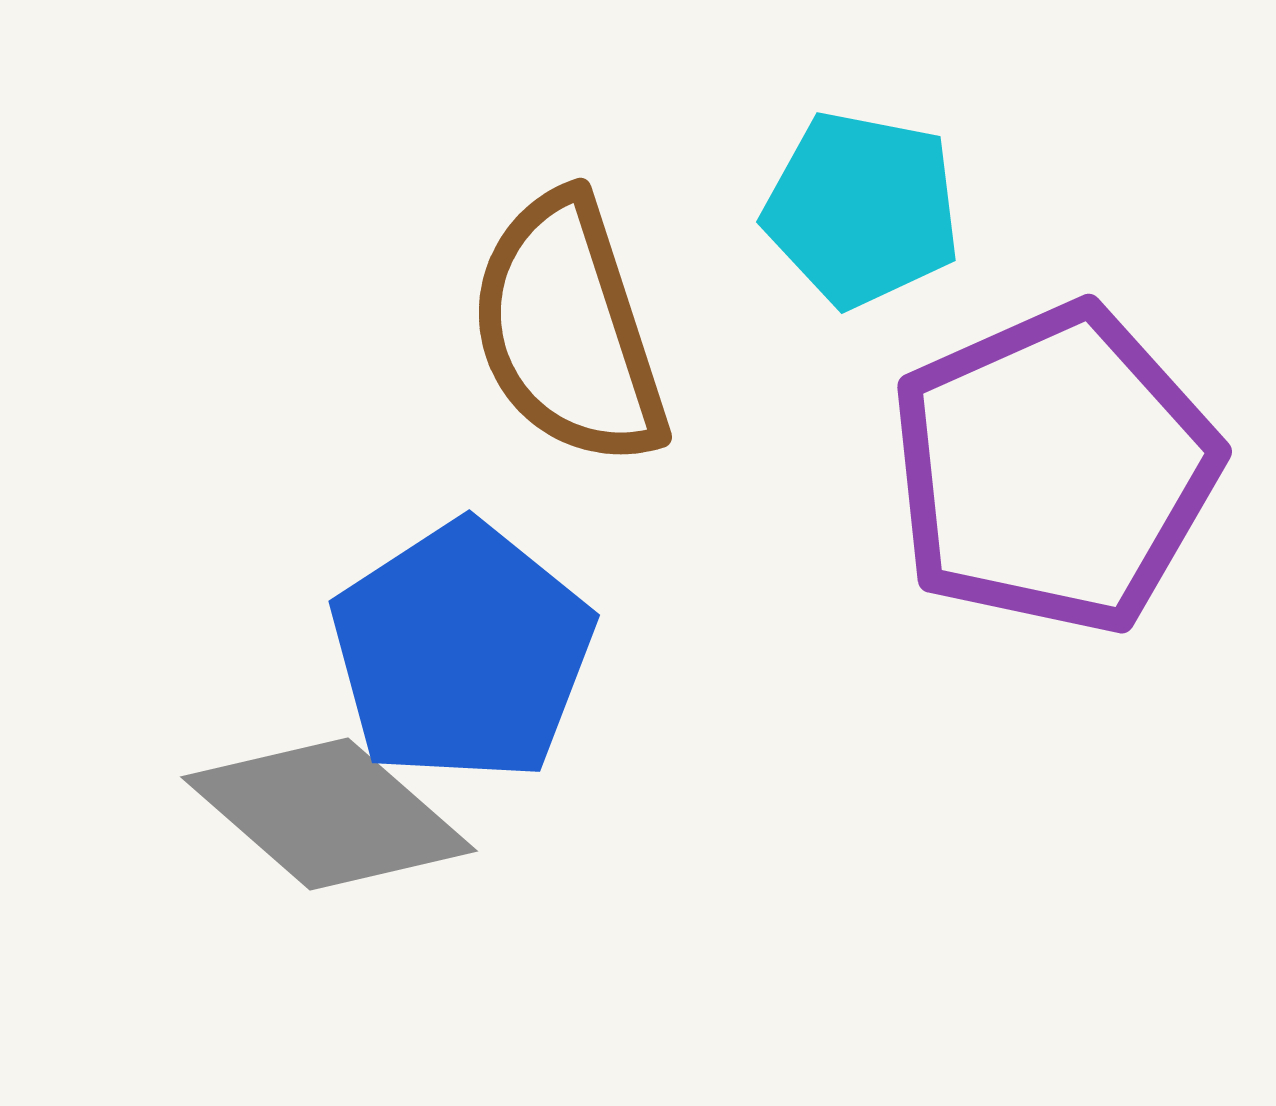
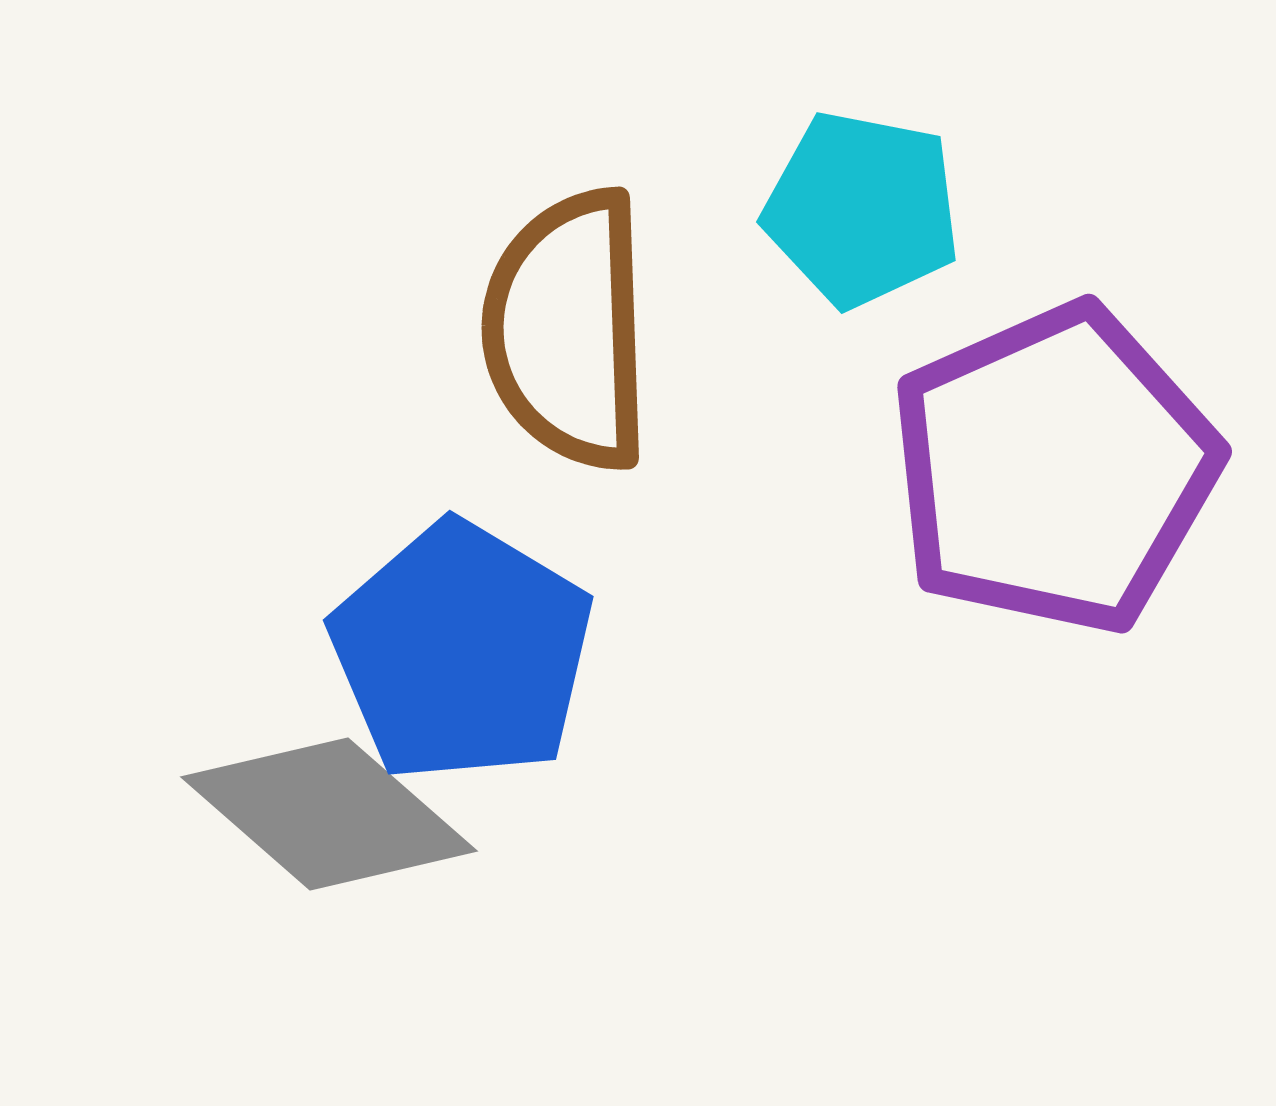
brown semicircle: rotated 16 degrees clockwise
blue pentagon: rotated 8 degrees counterclockwise
